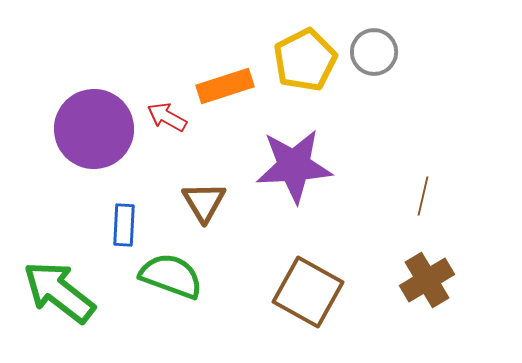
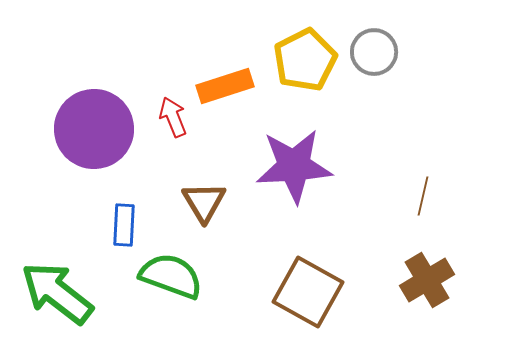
red arrow: moved 6 px right; rotated 39 degrees clockwise
green arrow: moved 2 px left, 1 px down
